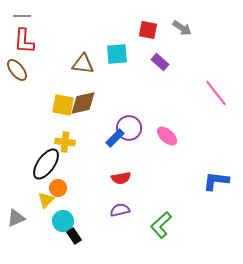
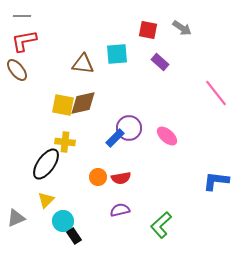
red L-shape: rotated 76 degrees clockwise
orange circle: moved 40 px right, 11 px up
